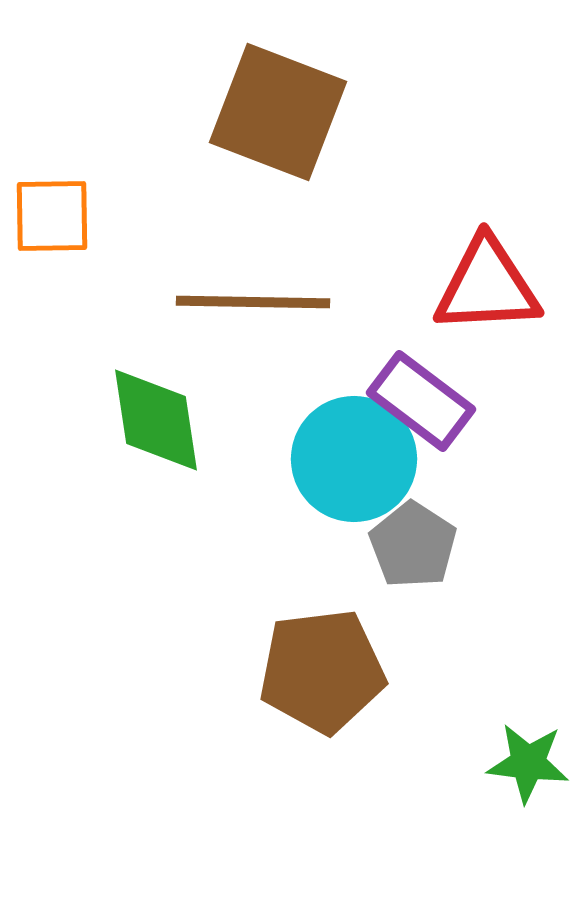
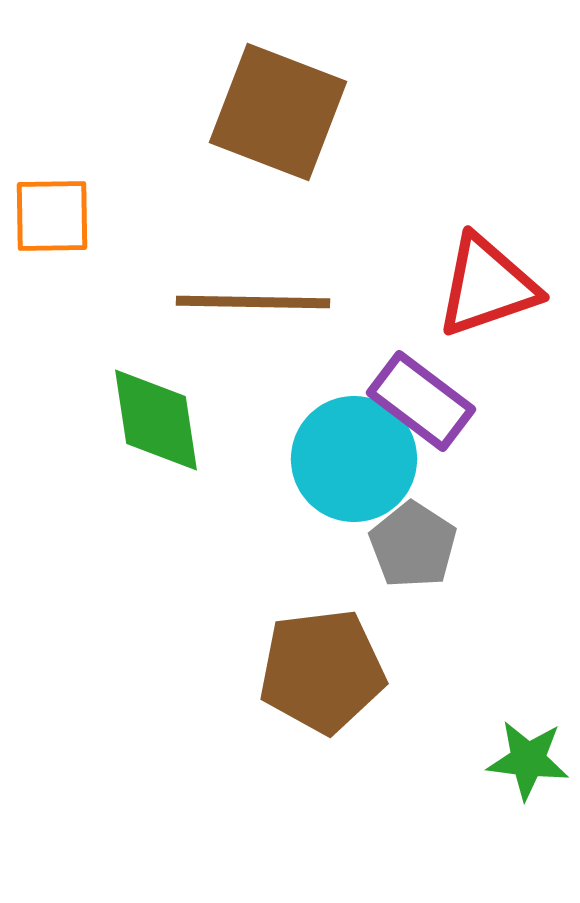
red triangle: rotated 16 degrees counterclockwise
green star: moved 3 px up
